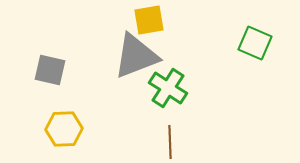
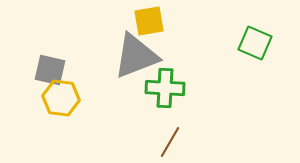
yellow square: moved 1 px down
green cross: moved 3 px left; rotated 30 degrees counterclockwise
yellow hexagon: moved 3 px left, 31 px up; rotated 9 degrees clockwise
brown line: rotated 32 degrees clockwise
